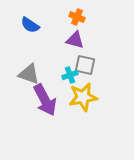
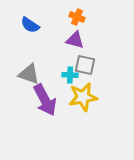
cyan cross: rotated 21 degrees clockwise
